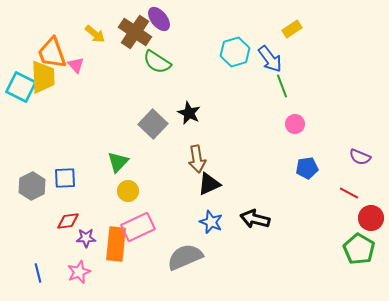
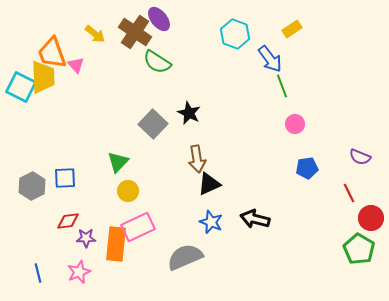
cyan hexagon: moved 18 px up; rotated 24 degrees counterclockwise
red line: rotated 36 degrees clockwise
